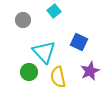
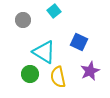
cyan triangle: rotated 15 degrees counterclockwise
green circle: moved 1 px right, 2 px down
